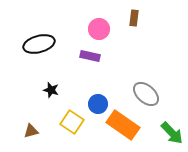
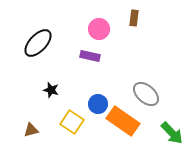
black ellipse: moved 1 px left, 1 px up; rotated 32 degrees counterclockwise
orange rectangle: moved 4 px up
brown triangle: moved 1 px up
